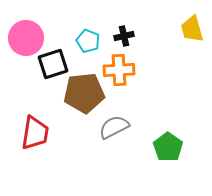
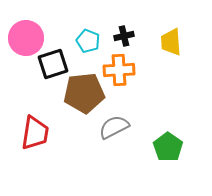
yellow trapezoid: moved 21 px left, 13 px down; rotated 12 degrees clockwise
